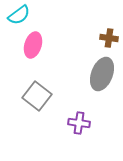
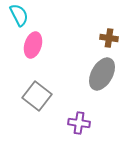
cyan semicircle: rotated 80 degrees counterclockwise
gray ellipse: rotated 8 degrees clockwise
